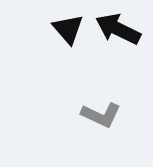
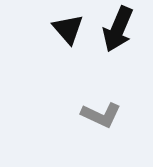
black arrow: rotated 93 degrees counterclockwise
